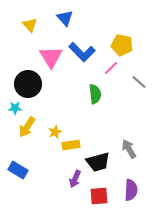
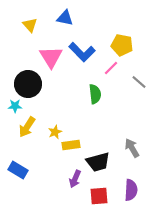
blue triangle: rotated 36 degrees counterclockwise
cyan star: moved 2 px up
gray arrow: moved 3 px right, 1 px up
